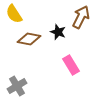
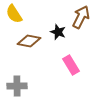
brown diamond: moved 2 px down
gray cross: rotated 30 degrees clockwise
